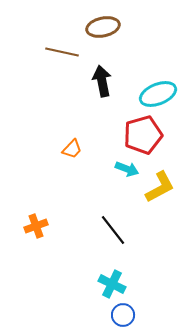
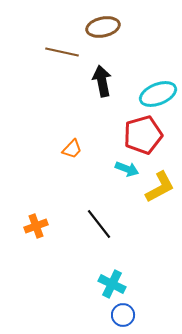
black line: moved 14 px left, 6 px up
